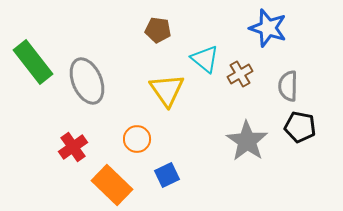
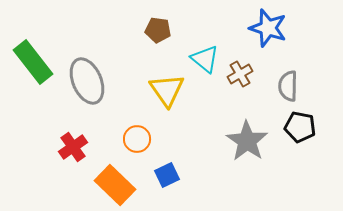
orange rectangle: moved 3 px right
